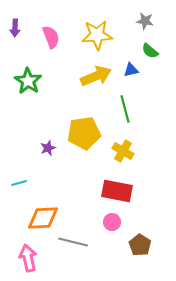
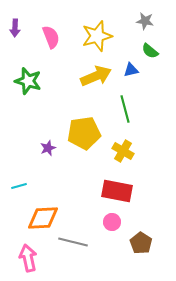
yellow star: moved 1 px down; rotated 12 degrees counterclockwise
green star: rotated 16 degrees counterclockwise
cyan line: moved 3 px down
brown pentagon: moved 1 px right, 2 px up
